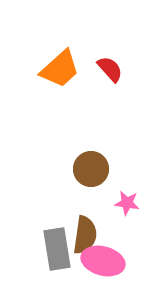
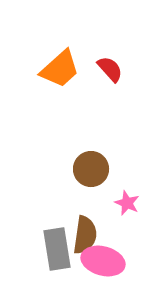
pink star: rotated 15 degrees clockwise
